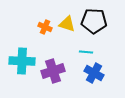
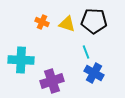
orange cross: moved 3 px left, 5 px up
cyan line: rotated 64 degrees clockwise
cyan cross: moved 1 px left, 1 px up
purple cross: moved 1 px left, 10 px down
